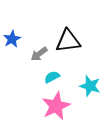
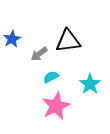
cyan semicircle: moved 1 px left
cyan star: moved 2 px up; rotated 20 degrees clockwise
